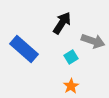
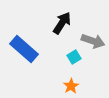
cyan square: moved 3 px right
